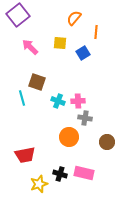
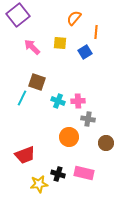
pink arrow: moved 2 px right
blue square: moved 2 px right, 1 px up
cyan line: rotated 42 degrees clockwise
gray cross: moved 3 px right, 1 px down
brown circle: moved 1 px left, 1 px down
red trapezoid: rotated 10 degrees counterclockwise
black cross: moved 2 px left
yellow star: rotated 12 degrees clockwise
